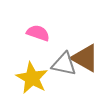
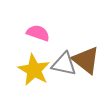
brown triangle: moved 1 px right, 2 px down; rotated 8 degrees clockwise
yellow star: moved 2 px right, 8 px up
